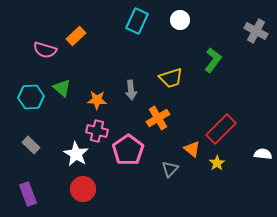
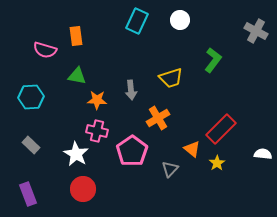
orange rectangle: rotated 54 degrees counterclockwise
green triangle: moved 15 px right, 12 px up; rotated 30 degrees counterclockwise
pink pentagon: moved 4 px right, 1 px down
